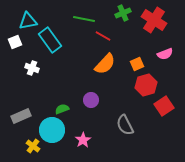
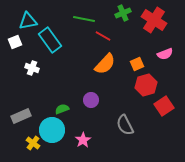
yellow cross: moved 3 px up
